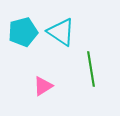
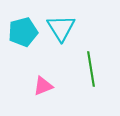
cyan triangle: moved 4 px up; rotated 24 degrees clockwise
pink triangle: rotated 10 degrees clockwise
